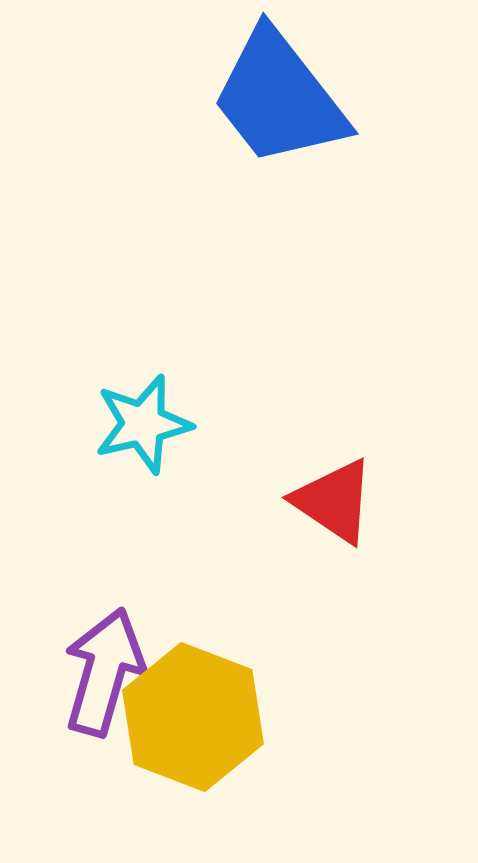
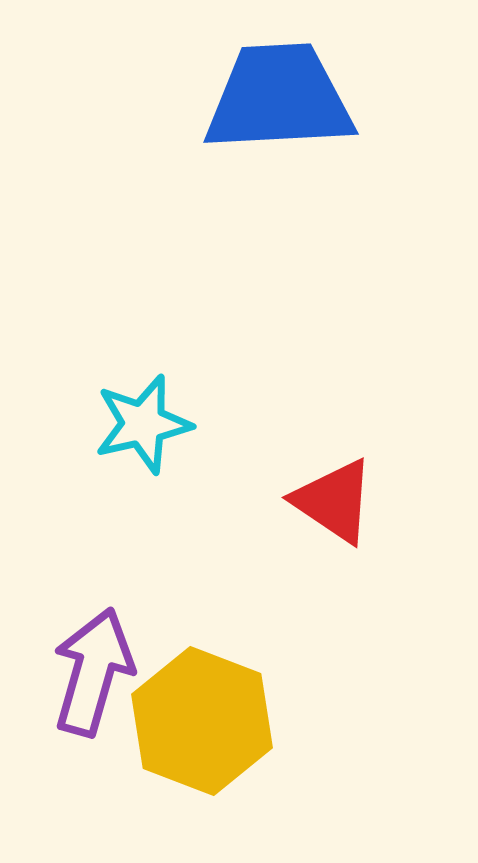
blue trapezoid: rotated 125 degrees clockwise
purple arrow: moved 11 px left
yellow hexagon: moved 9 px right, 4 px down
